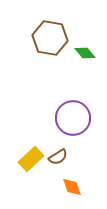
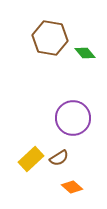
brown semicircle: moved 1 px right, 1 px down
orange diamond: rotated 30 degrees counterclockwise
